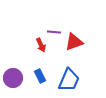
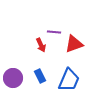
red triangle: moved 2 px down
